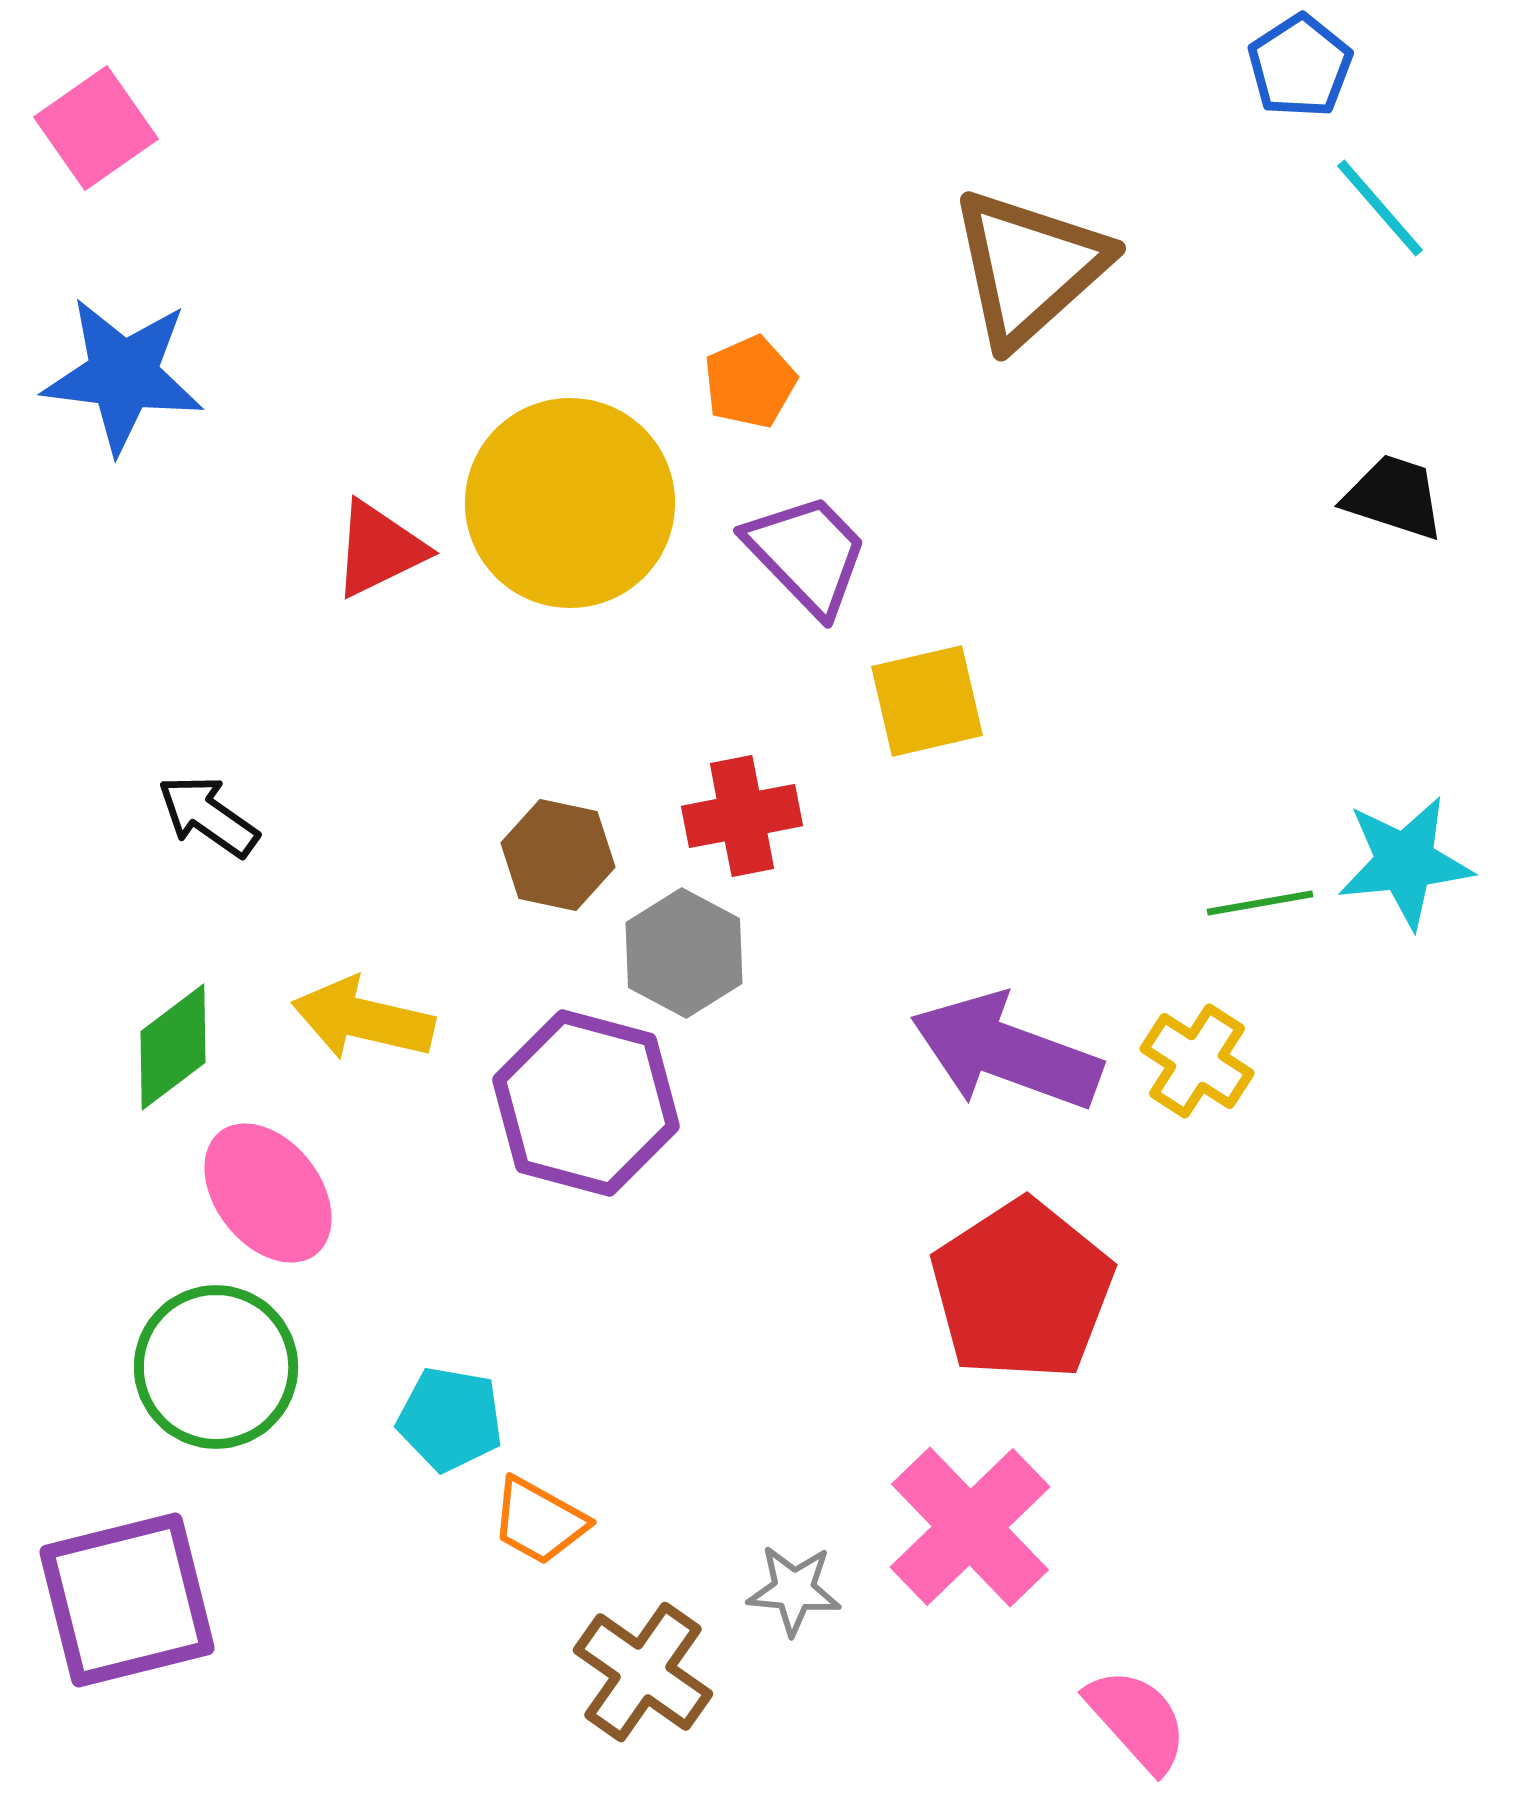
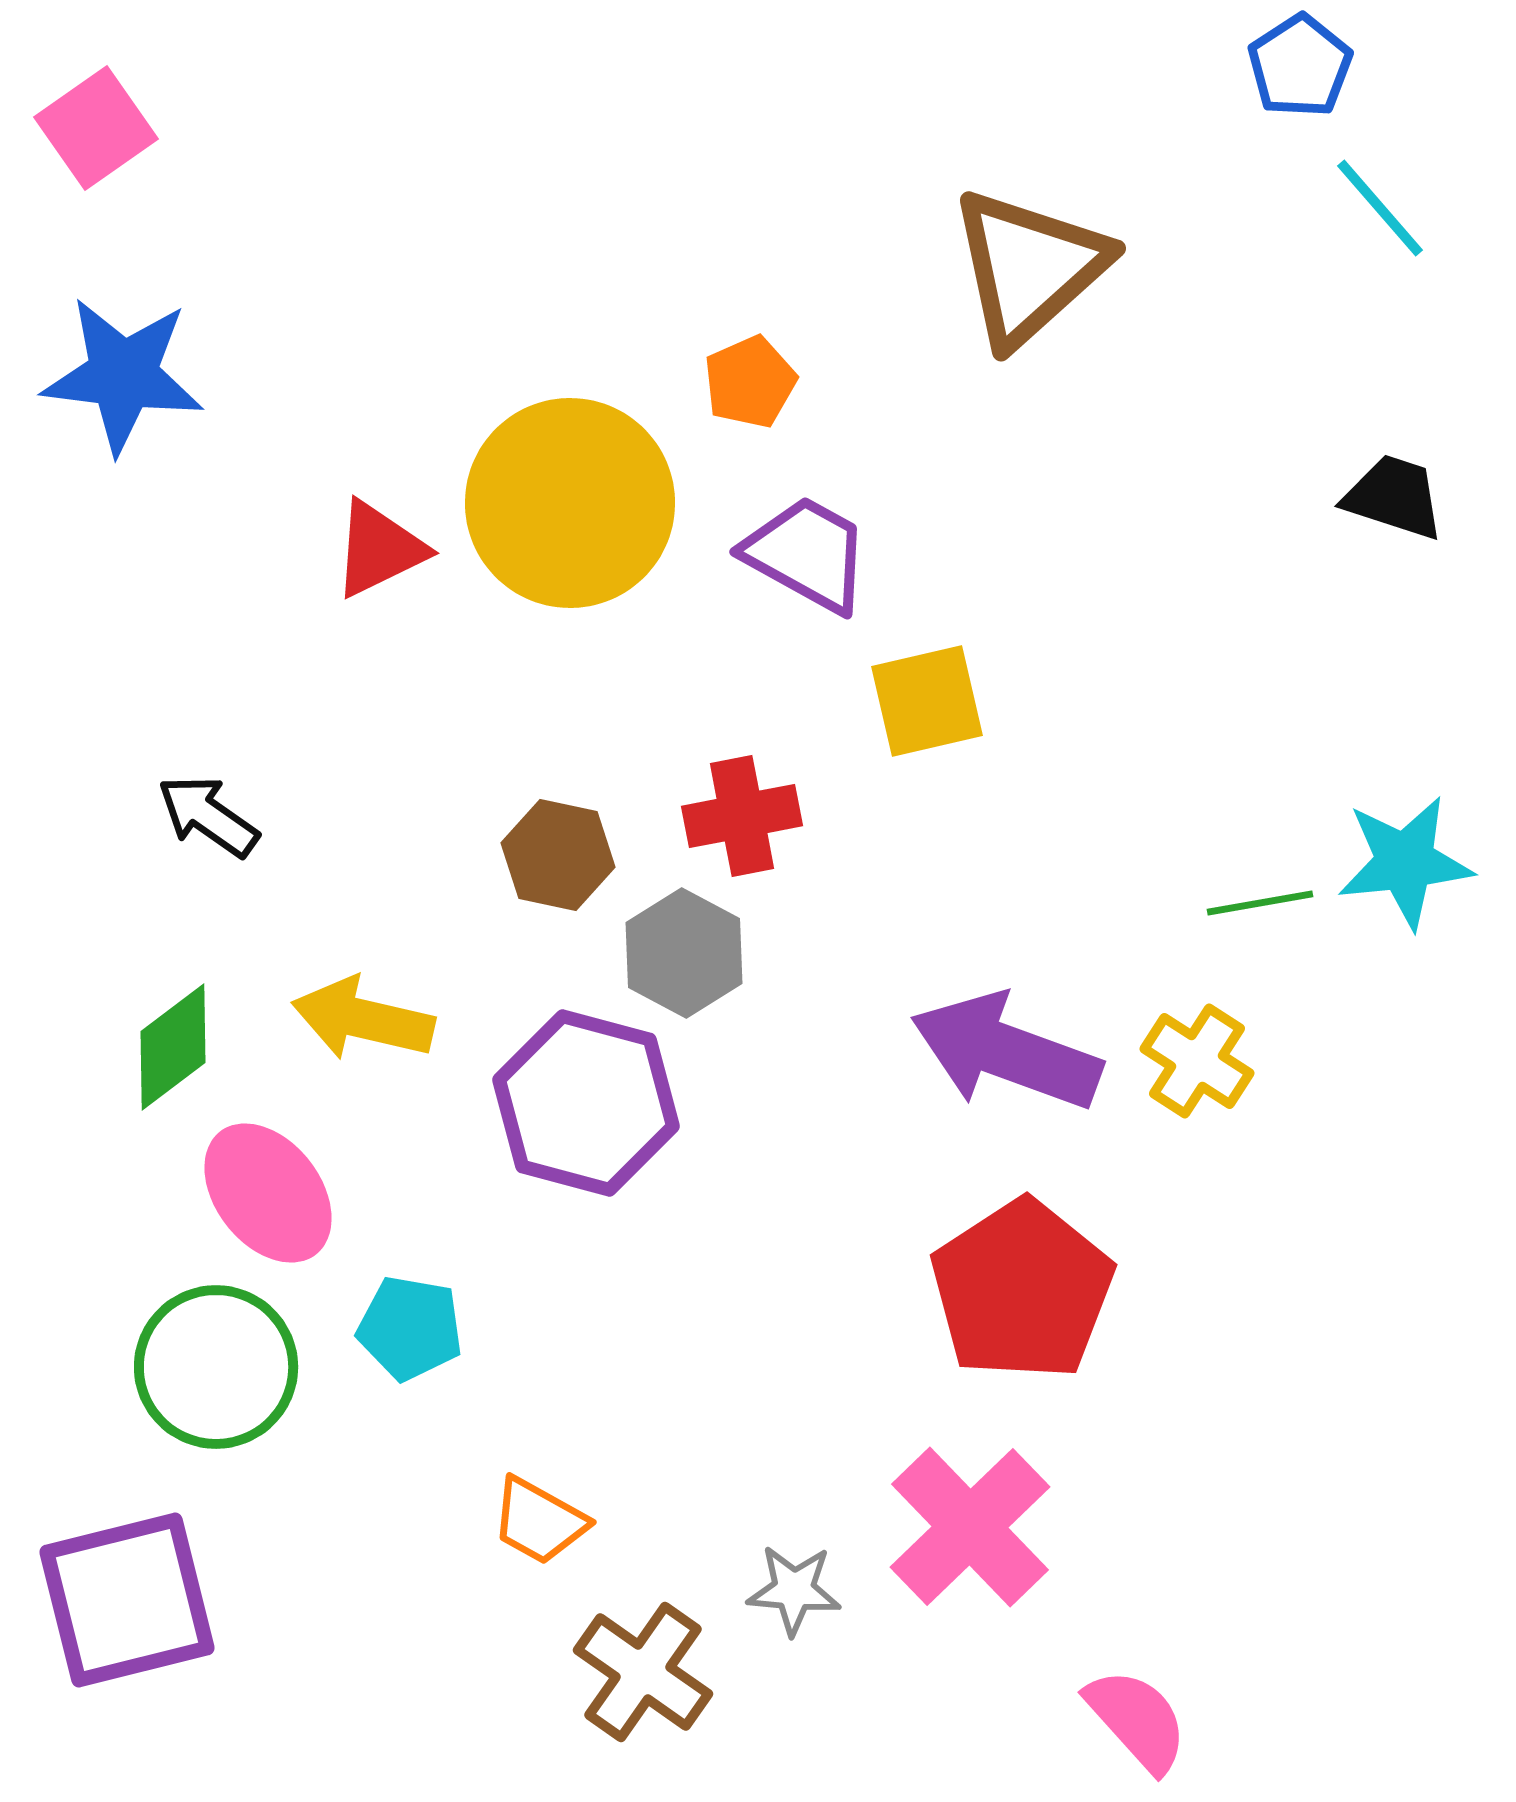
purple trapezoid: rotated 17 degrees counterclockwise
cyan pentagon: moved 40 px left, 91 px up
